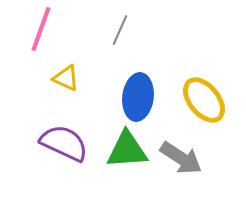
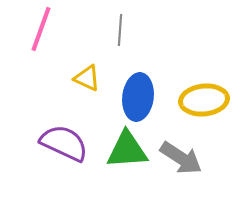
gray line: rotated 20 degrees counterclockwise
yellow triangle: moved 21 px right
yellow ellipse: rotated 57 degrees counterclockwise
